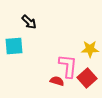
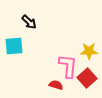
yellow star: moved 1 px left, 2 px down
red semicircle: moved 1 px left, 4 px down
